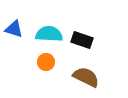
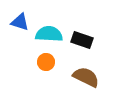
blue triangle: moved 6 px right, 7 px up
